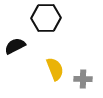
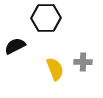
gray cross: moved 17 px up
